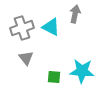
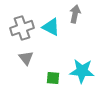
green square: moved 1 px left, 1 px down
